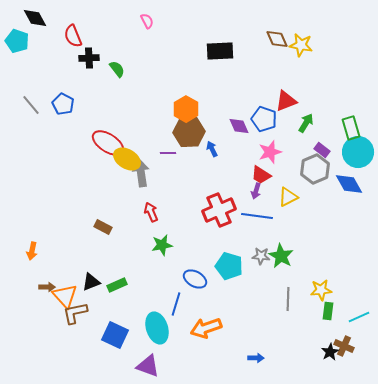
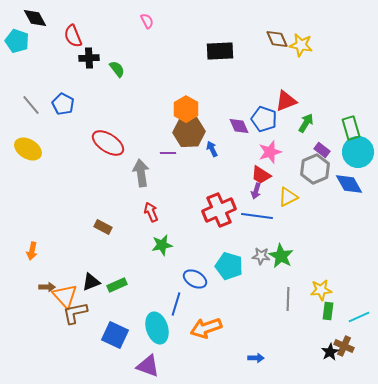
yellow ellipse at (127, 159): moved 99 px left, 10 px up
